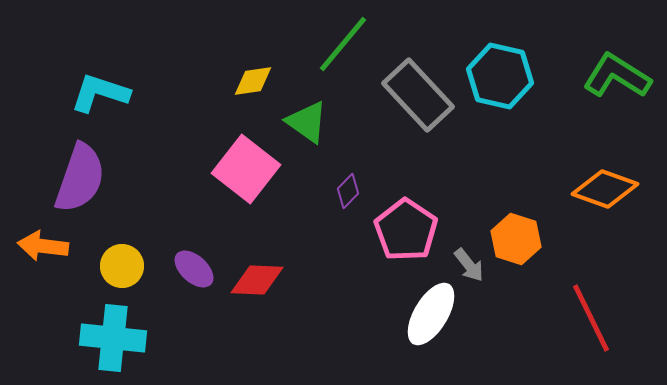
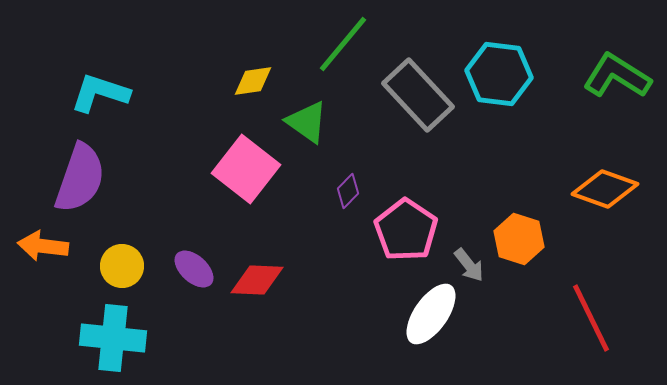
cyan hexagon: moved 1 px left, 2 px up; rotated 6 degrees counterclockwise
orange hexagon: moved 3 px right
white ellipse: rotated 4 degrees clockwise
